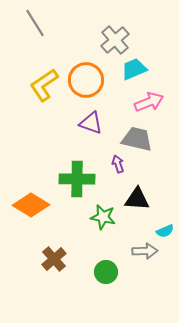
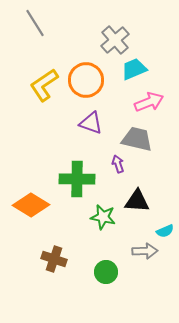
black triangle: moved 2 px down
brown cross: rotated 30 degrees counterclockwise
